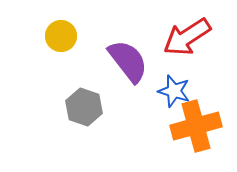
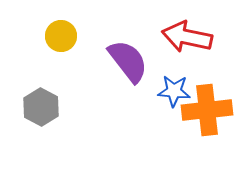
red arrow: rotated 45 degrees clockwise
blue star: rotated 12 degrees counterclockwise
gray hexagon: moved 43 px left; rotated 9 degrees clockwise
orange cross: moved 11 px right, 16 px up; rotated 9 degrees clockwise
